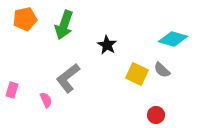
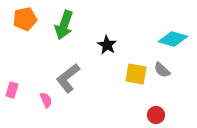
yellow square: moved 1 px left; rotated 15 degrees counterclockwise
